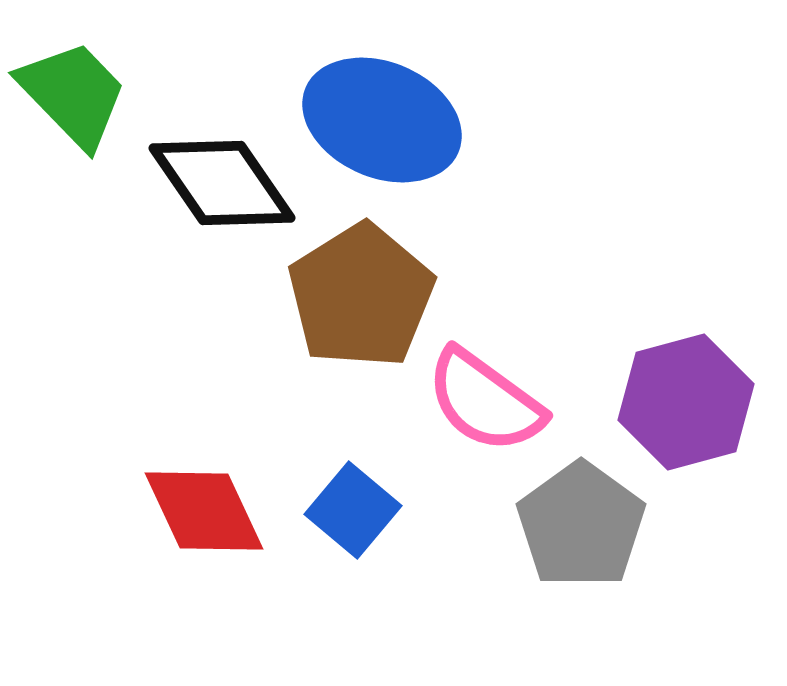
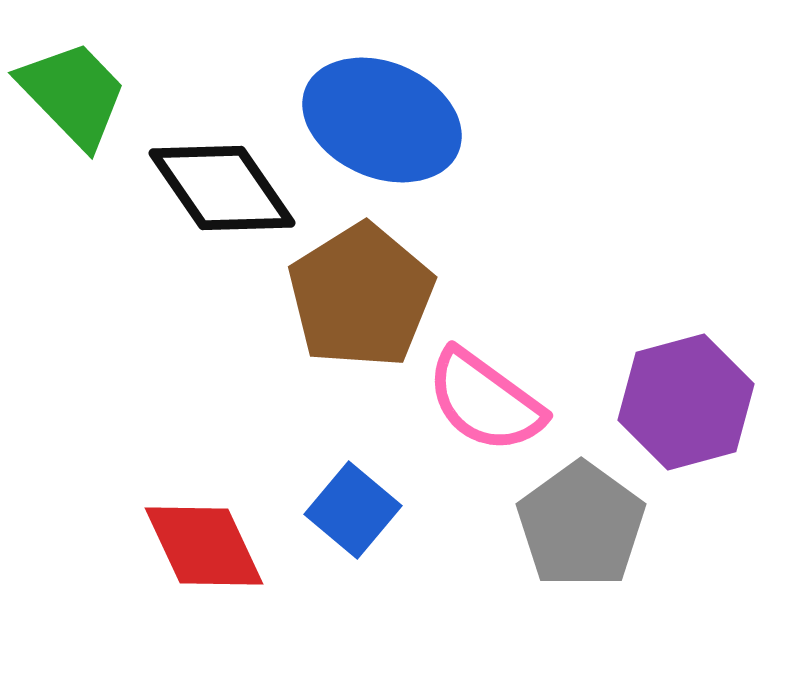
black diamond: moved 5 px down
red diamond: moved 35 px down
